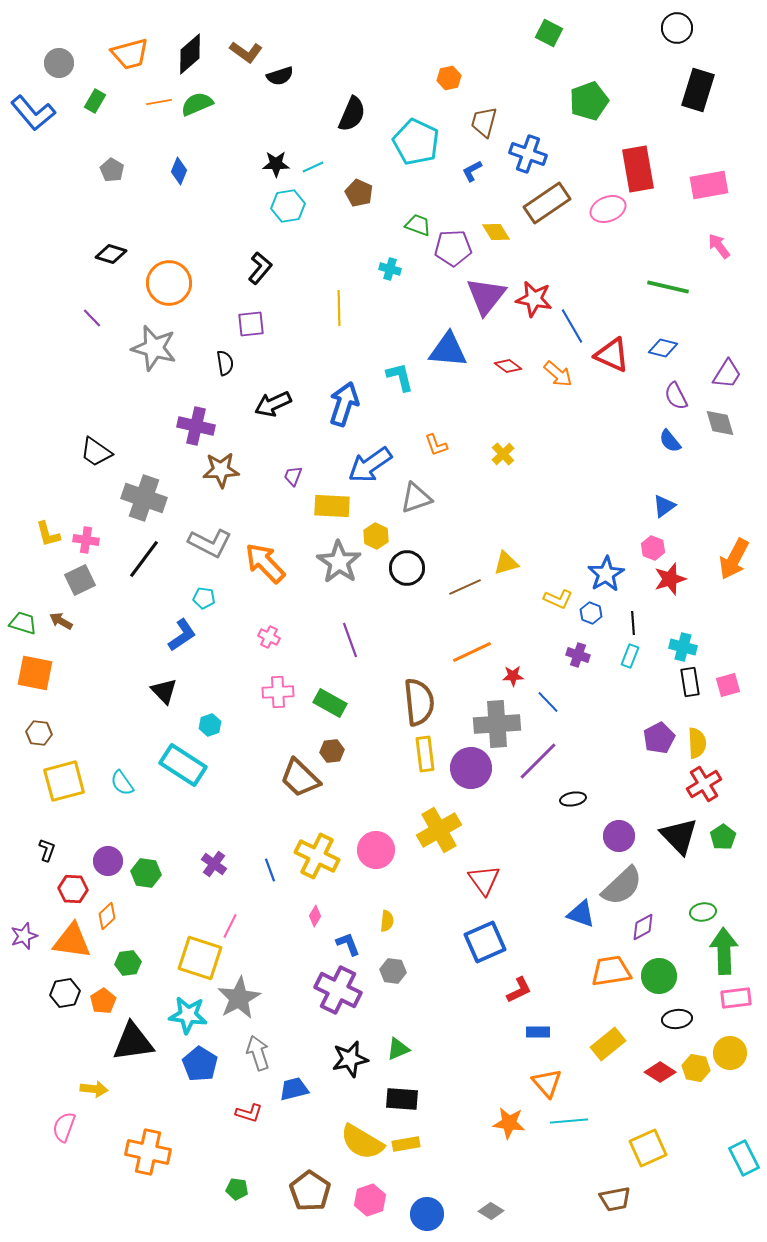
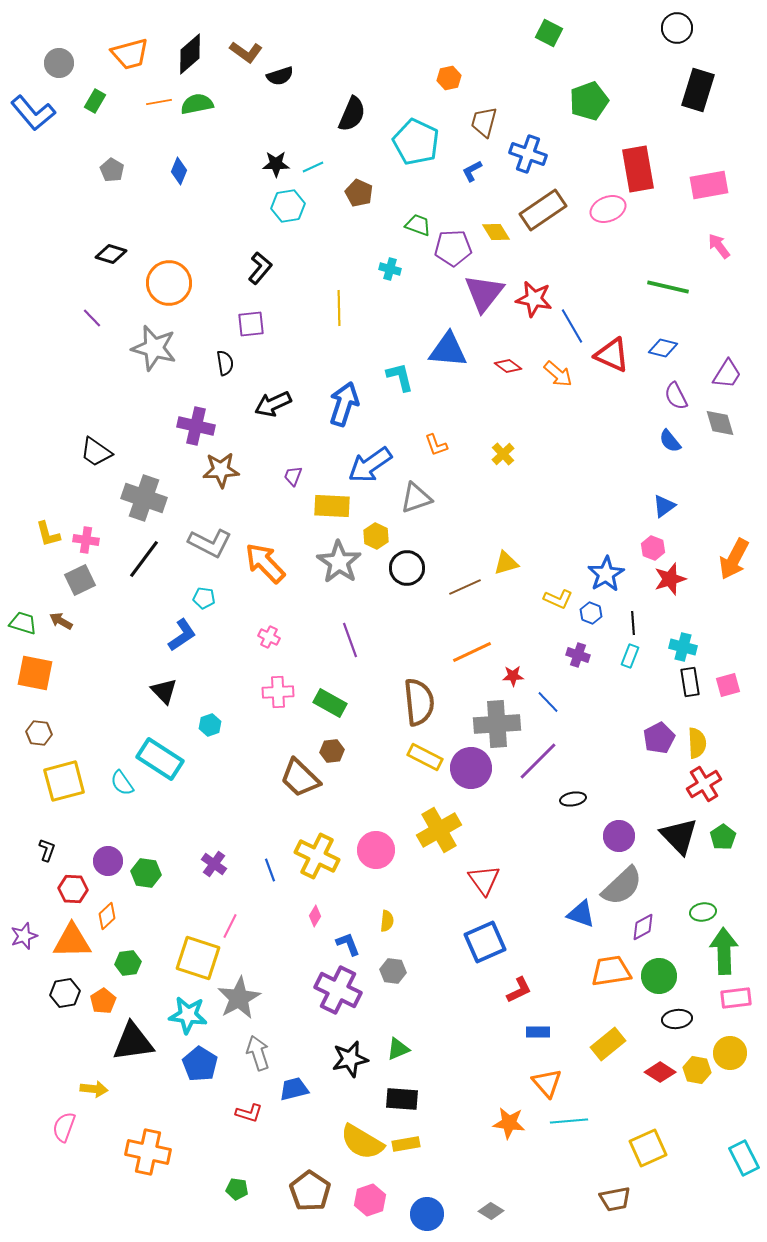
green semicircle at (197, 104): rotated 12 degrees clockwise
brown rectangle at (547, 203): moved 4 px left, 7 px down
purple triangle at (486, 296): moved 2 px left, 3 px up
yellow rectangle at (425, 754): moved 3 px down; rotated 56 degrees counterclockwise
cyan rectangle at (183, 765): moved 23 px left, 6 px up
orange triangle at (72, 941): rotated 9 degrees counterclockwise
yellow square at (200, 958): moved 2 px left
yellow hexagon at (696, 1068): moved 1 px right, 2 px down
